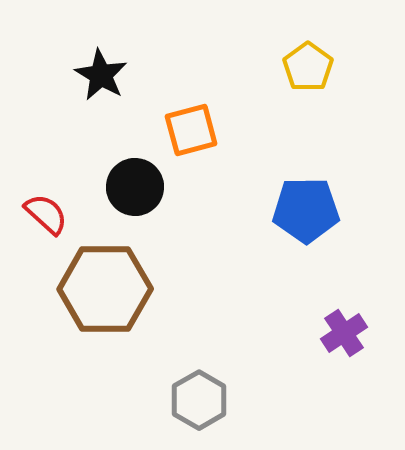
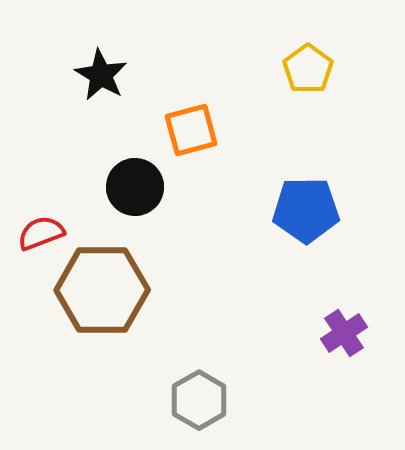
yellow pentagon: moved 2 px down
red semicircle: moved 5 px left, 19 px down; rotated 63 degrees counterclockwise
brown hexagon: moved 3 px left, 1 px down
